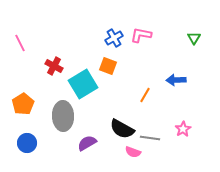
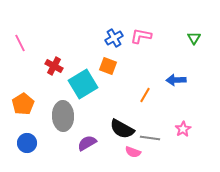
pink L-shape: moved 1 px down
